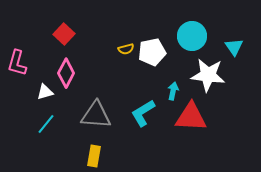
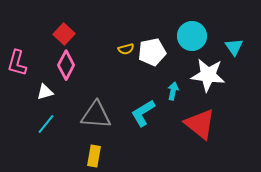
pink diamond: moved 8 px up
red triangle: moved 9 px right, 7 px down; rotated 36 degrees clockwise
